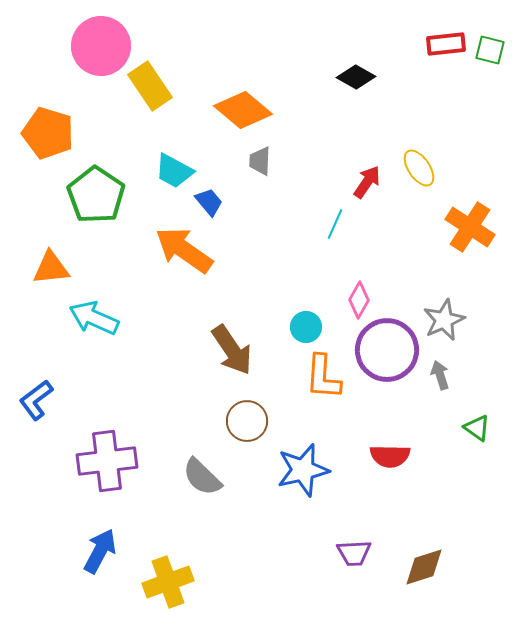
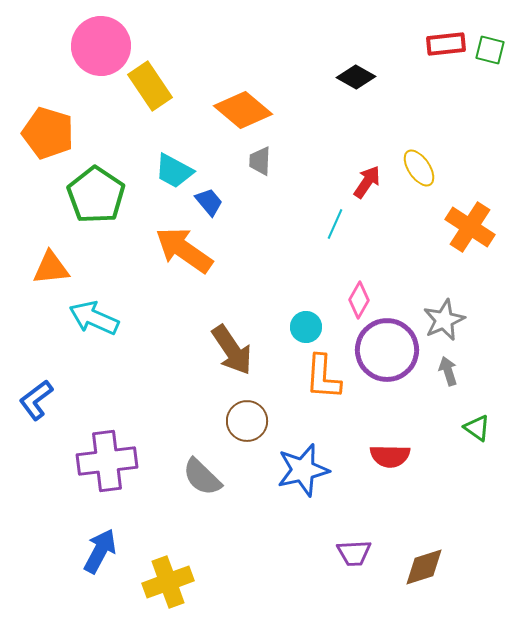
gray arrow: moved 8 px right, 4 px up
